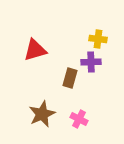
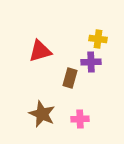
red triangle: moved 5 px right, 1 px down
brown star: rotated 24 degrees counterclockwise
pink cross: moved 1 px right; rotated 30 degrees counterclockwise
